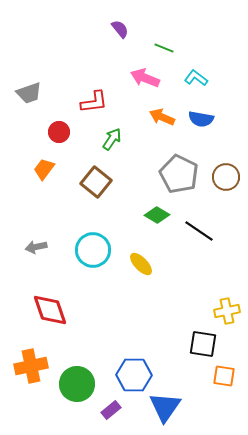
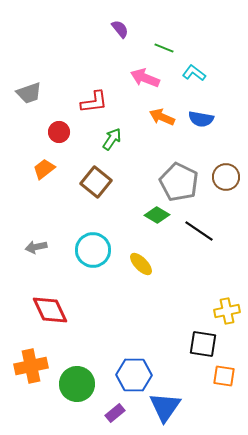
cyan L-shape: moved 2 px left, 5 px up
orange trapezoid: rotated 15 degrees clockwise
gray pentagon: moved 8 px down
red diamond: rotated 6 degrees counterclockwise
purple rectangle: moved 4 px right, 3 px down
